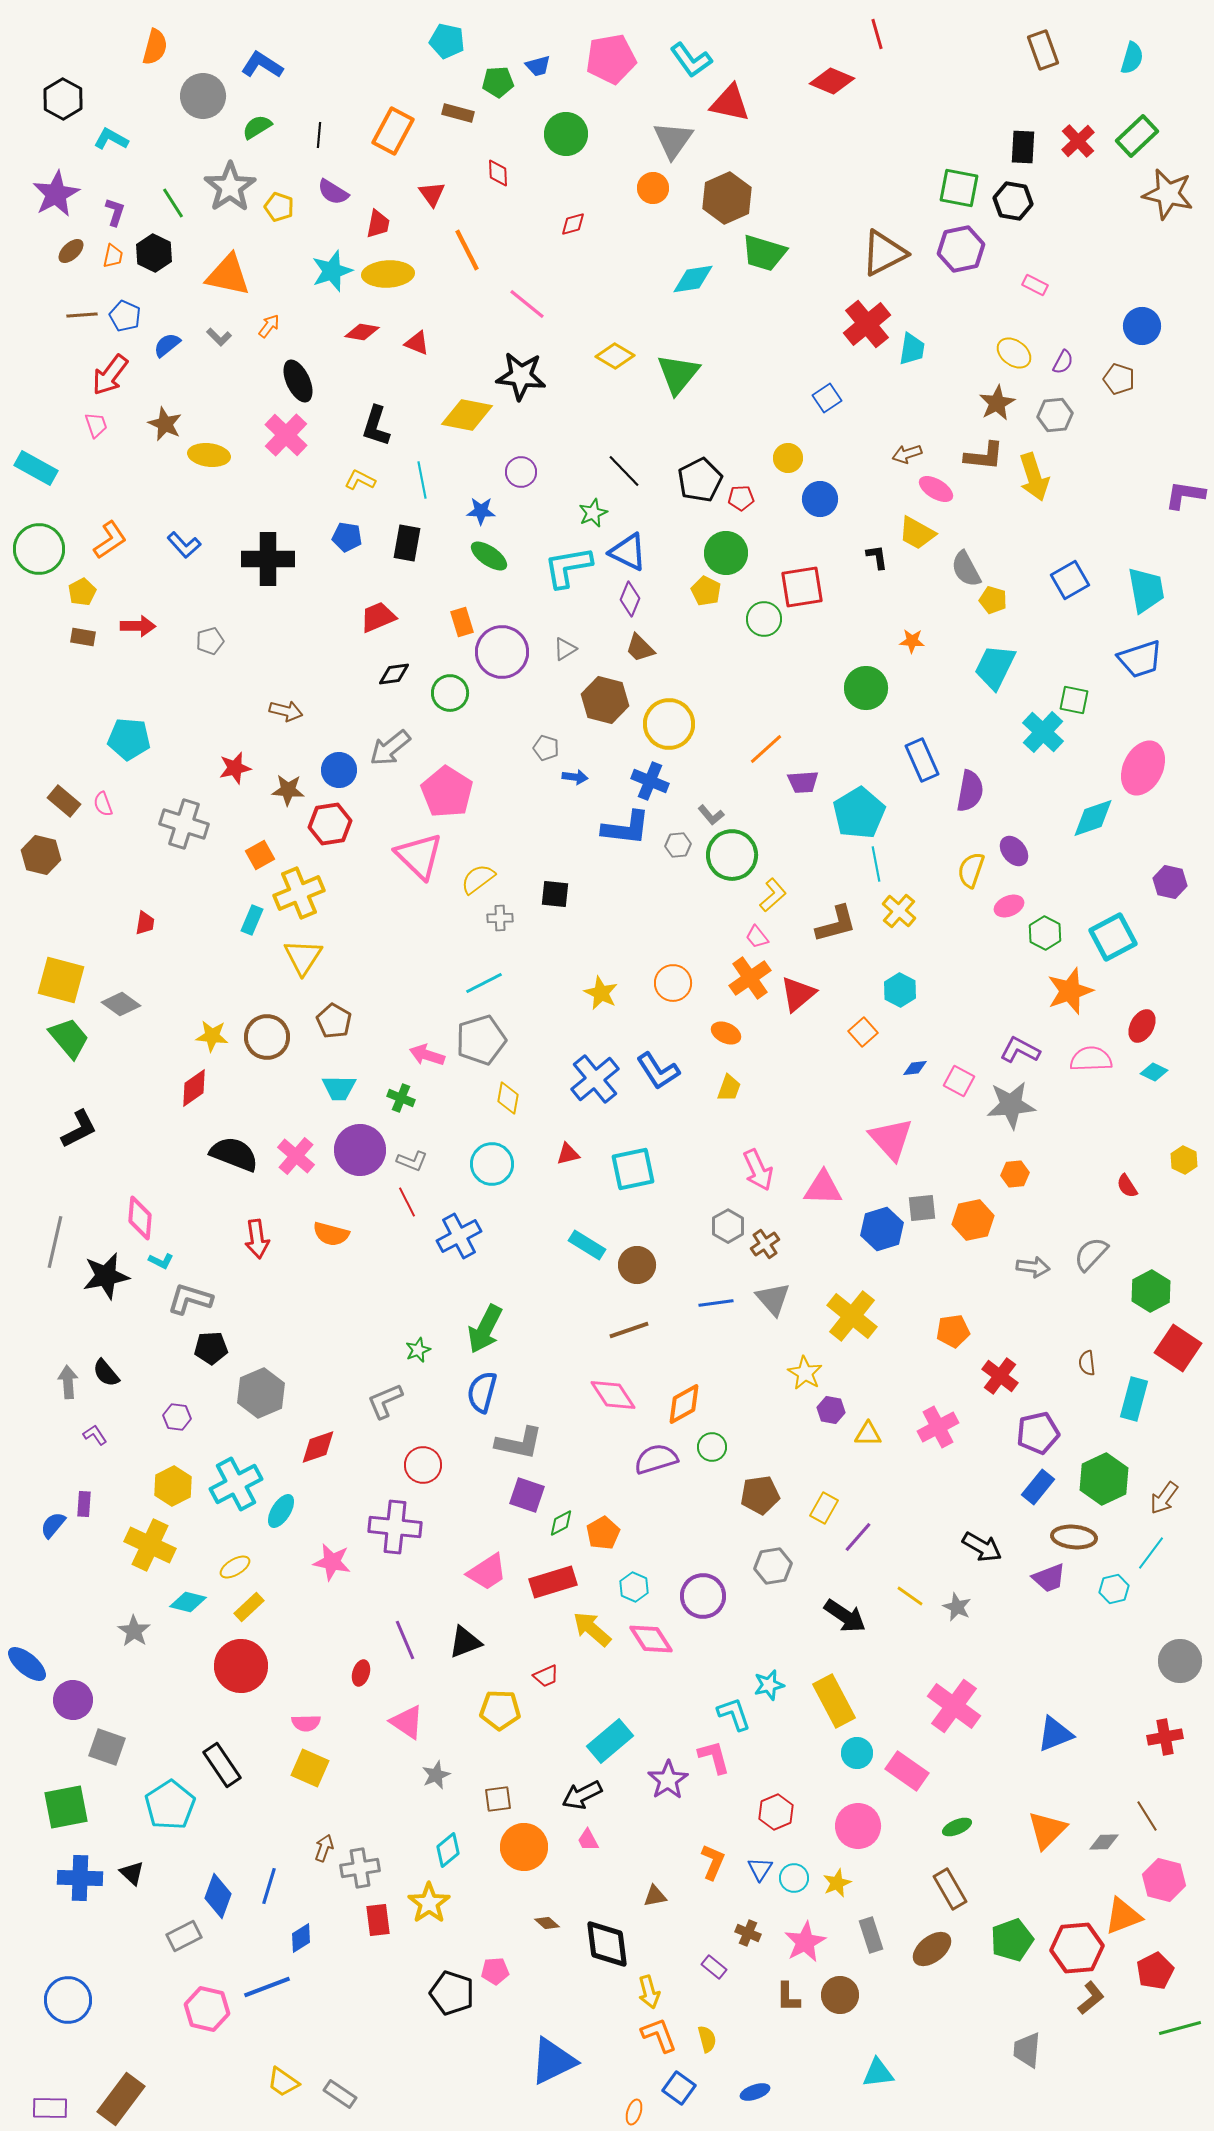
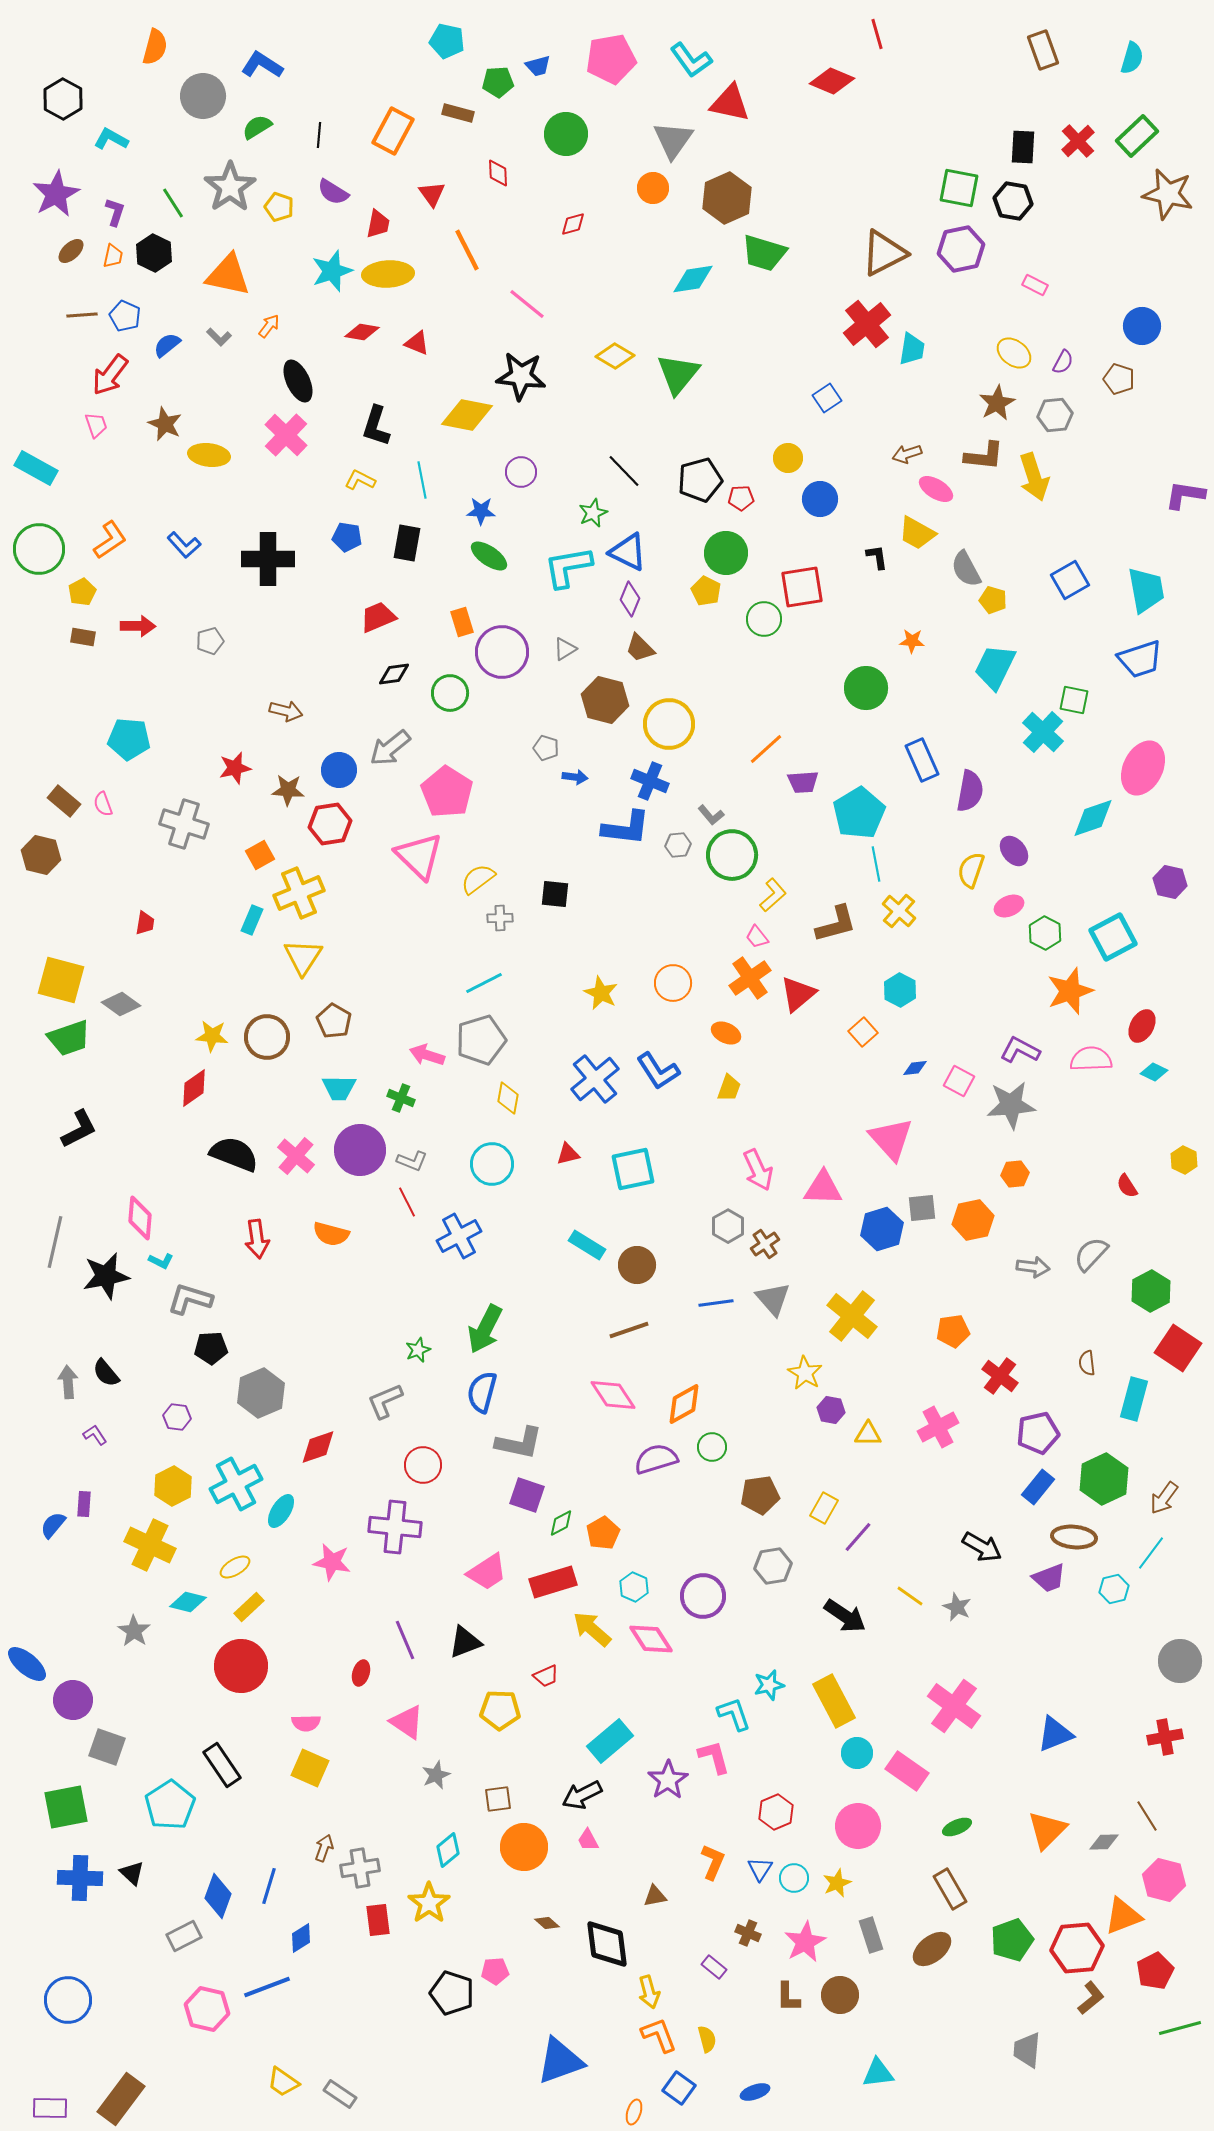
black pentagon at (700, 480): rotated 12 degrees clockwise
green trapezoid at (69, 1038): rotated 111 degrees clockwise
blue triangle at (553, 2061): moved 7 px right; rotated 6 degrees clockwise
